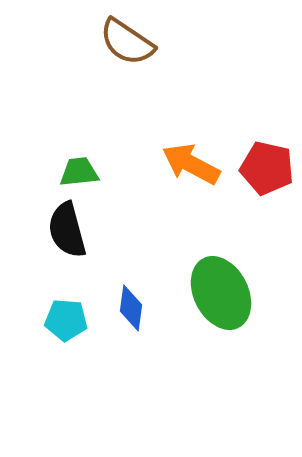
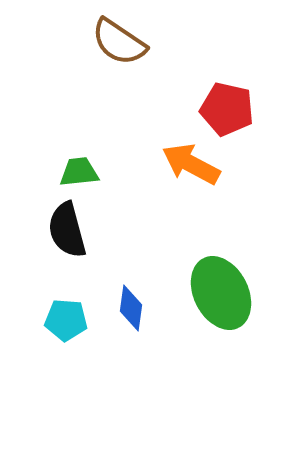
brown semicircle: moved 8 px left
red pentagon: moved 40 px left, 59 px up
